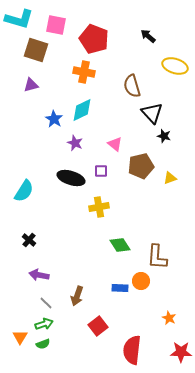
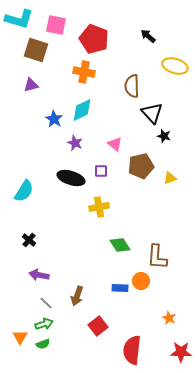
brown semicircle: rotated 15 degrees clockwise
